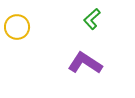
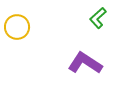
green L-shape: moved 6 px right, 1 px up
